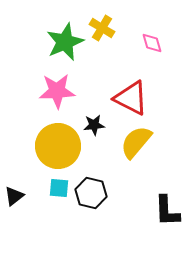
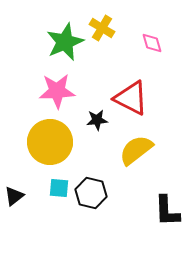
black star: moved 3 px right, 5 px up
yellow semicircle: moved 8 px down; rotated 12 degrees clockwise
yellow circle: moved 8 px left, 4 px up
